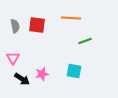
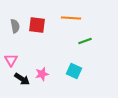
pink triangle: moved 2 px left, 2 px down
cyan square: rotated 14 degrees clockwise
